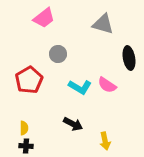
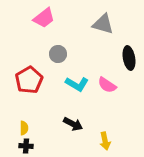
cyan L-shape: moved 3 px left, 3 px up
